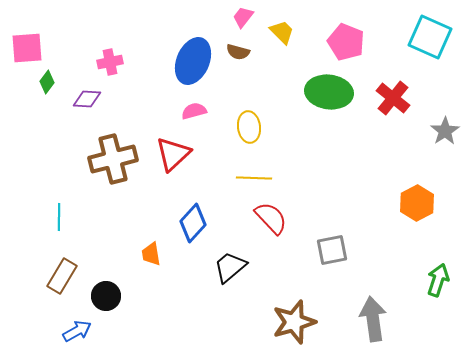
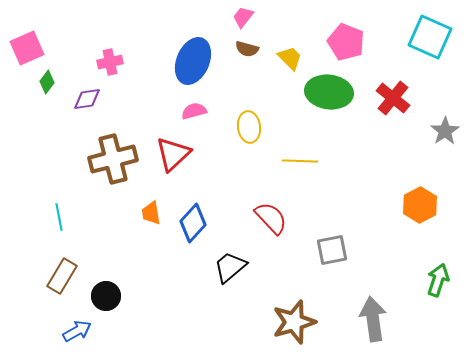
yellow trapezoid: moved 8 px right, 26 px down
pink square: rotated 20 degrees counterclockwise
brown semicircle: moved 9 px right, 3 px up
purple diamond: rotated 12 degrees counterclockwise
yellow line: moved 46 px right, 17 px up
orange hexagon: moved 3 px right, 2 px down
cyan line: rotated 12 degrees counterclockwise
orange trapezoid: moved 41 px up
